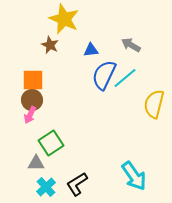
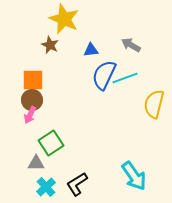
cyan line: rotated 20 degrees clockwise
